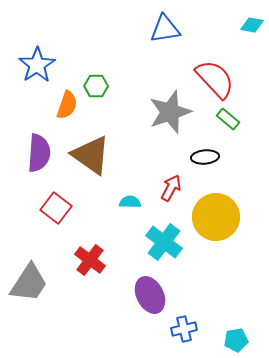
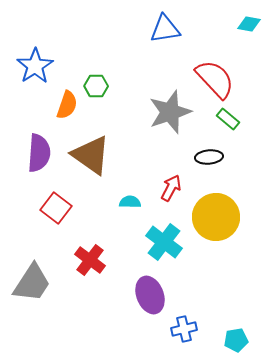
cyan diamond: moved 3 px left, 1 px up
blue star: moved 2 px left, 1 px down
black ellipse: moved 4 px right
gray trapezoid: moved 3 px right
purple ellipse: rotated 6 degrees clockwise
